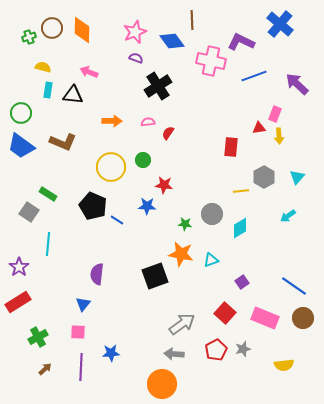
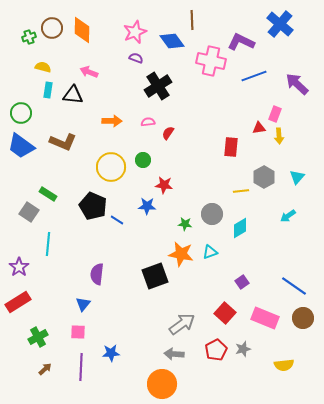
cyan triangle at (211, 260): moved 1 px left, 8 px up
